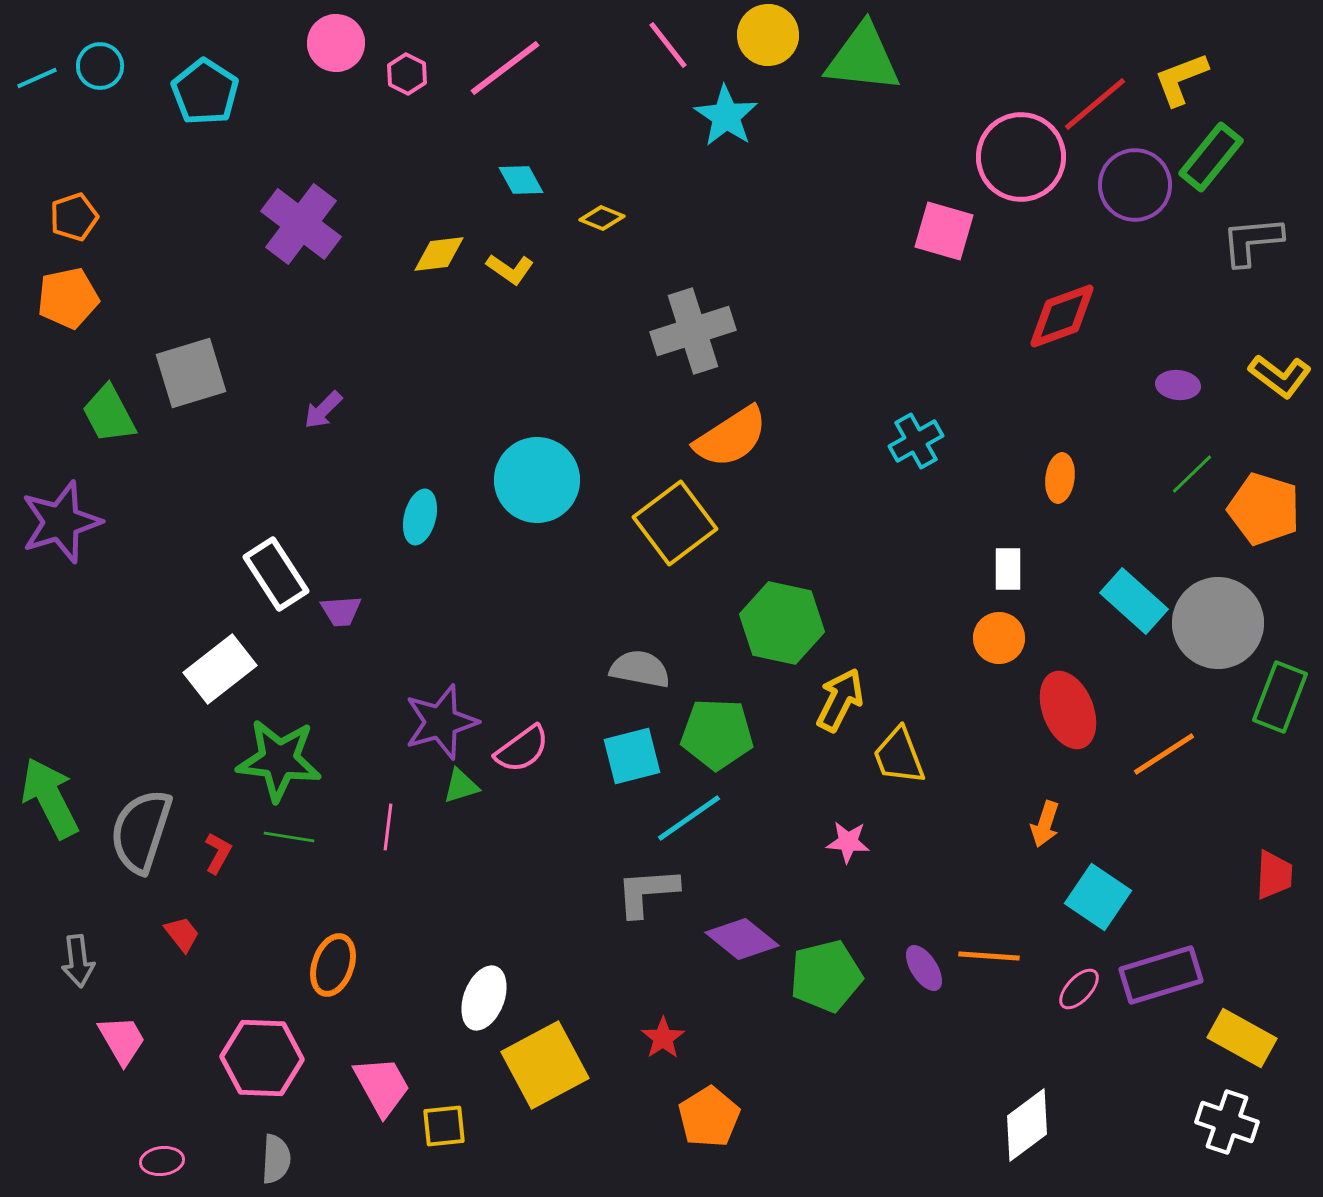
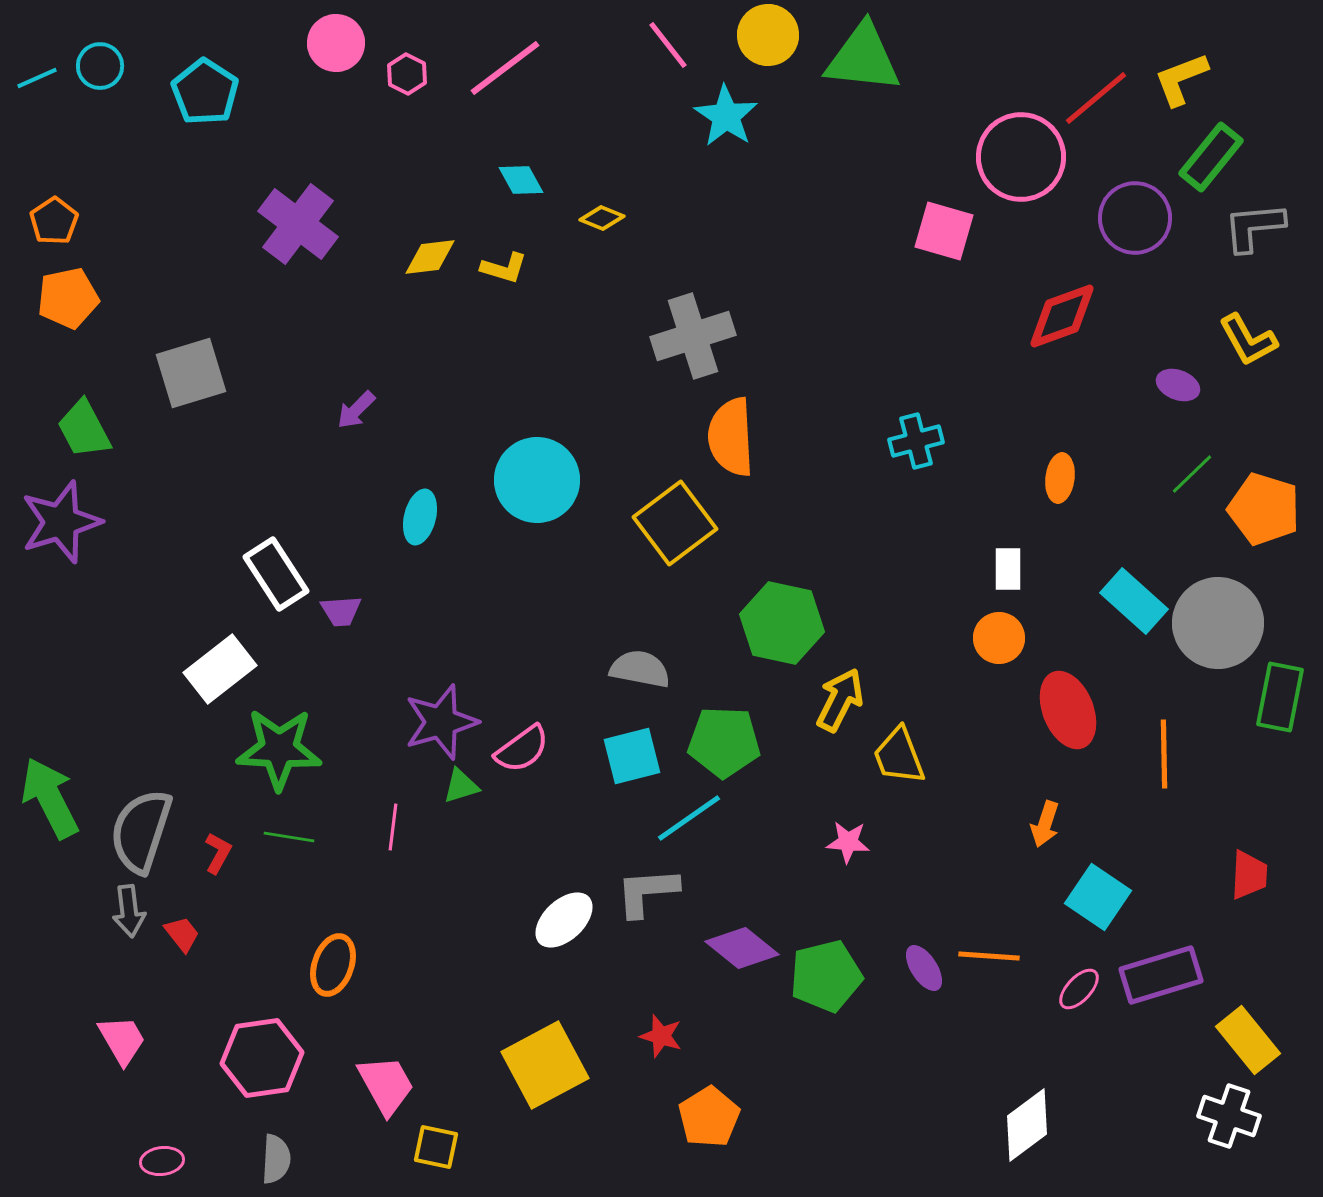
red line at (1095, 104): moved 1 px right, 6 px up
purple circle at (1135, 185): moved 33 px down
orange pentagon at (74, 217): moved 20 px left, 4 px down; rotated 15 degrees counterclockwise
purple cross at (301, 224): moved 3 px left
gray L-shape at (1252, 241): moved 2 px right, 14 px up
yellow diamond at (439, 254): moved 9 px left, 3 px down
yellow L-shape at (510, 269): moved 6 px left, 1 px up; rotated 18 degrees counterclockwise
gray cross at (693, 331): moved 5 px down
yellow L-shape at (1280, 376): moved 32 px left, 36 px up; rotated 24 degrees clockwise
purple ellipse at (1178, 385): rotated 15 degrees clockwise
purple arrow at (323, 410): moved 33 px right
green trapezoid at (109, 414): moved 25 px left, 15 px down
orange semicircle at (731, 437): rotated 120 degrees clockwise
cyan cross at (916, 441): rotated 14 degrees clockwise
green rectangle at (1280, 697): rotated 10 degrees counterclockwise
green pentagon at (717, 734): moved 7 px right, 8 px down
orange line at (1164, 754): rotated 58 degrees counterclockwise
green star at (279, 760): moved 11 px up; rotated 4 degrees counterclockwise
pink line at (388, 827): moved 5 px right
red trapezoid at (1274, 875): moved 25 px left
purple diamond at (742, 939): moved 9 px down
gray arrow at (78, 961): moved 51 px right, 50 px up
white ellipse at (484, 998): moved 80 px right, 78 px up; rotated 26 degrees clockwise
red star at (663, 1038): moved 2 px left, 2 px up; rotated 21 degrees counterclockwise
yellow rectangle at (1242, 1038): moved 6 px right, 2 px down; rotated 22 degrees clockwise
pink hexagon at (262, 1058): rotated 10 degrees counterclockwise
pink trapezoid at (382, 1086): moved 4 px right, 1 px up
white cross at (1227, 1122): moved 2 px right, 6 px up
yellow square at (444, 1126): moved 8 px left, 21 px down; rotated 18 degrees clockwise
